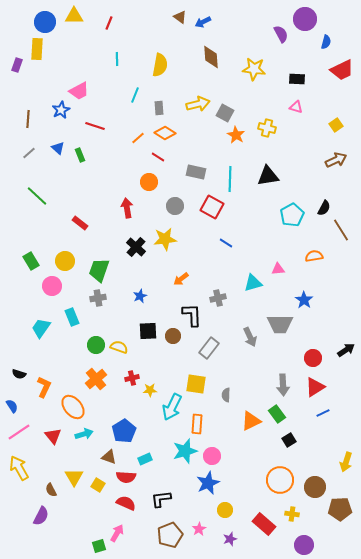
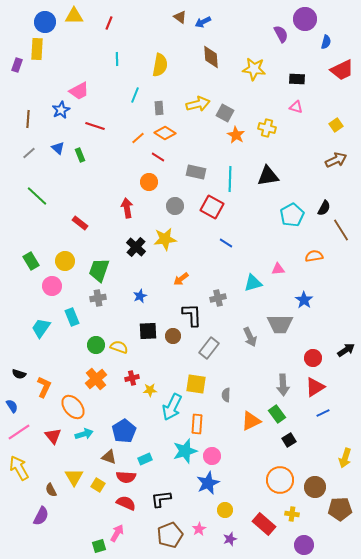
yellow arrow at (346, 462): moved 1 px left, 4 px up
